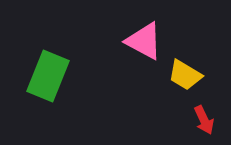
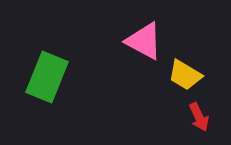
green rectangle: moved 1 px left, 1 px down
red arrow: moved 5 px left, 3 px up
